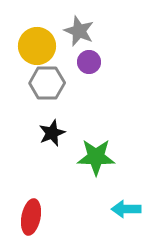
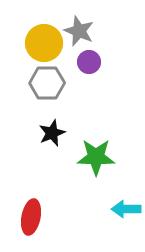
yellow circle: moved 7 px right, 3 px up
